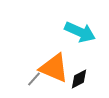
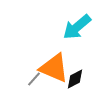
cyan arrow: moved 3 px left, 5 px up; rotated 116 degrees clockwise
black diamond: moved 4 px left
